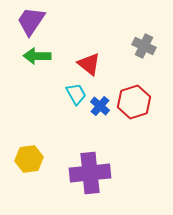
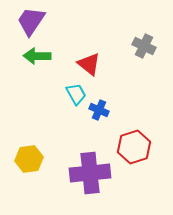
red hexagon: moved 45 px down
blue cross: moved 1 px left, 4 px down; rotated 18 degrees counterclockwise
